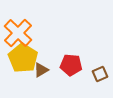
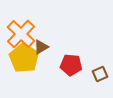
orange cross: moved 3 px right, 1 px down
yellow pentagon: moved 1 px right
brown triangle: moved 23 px up
